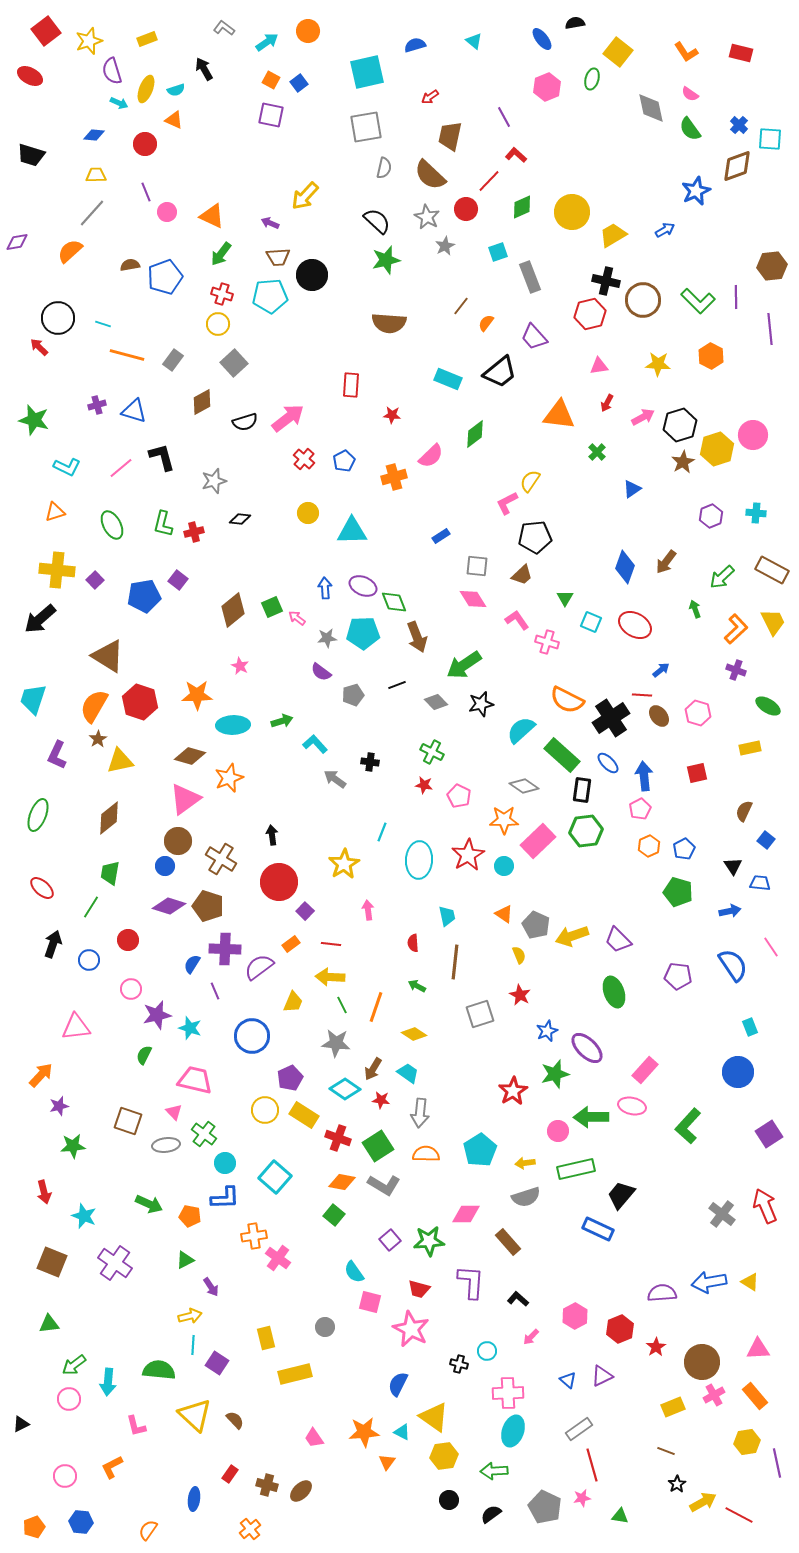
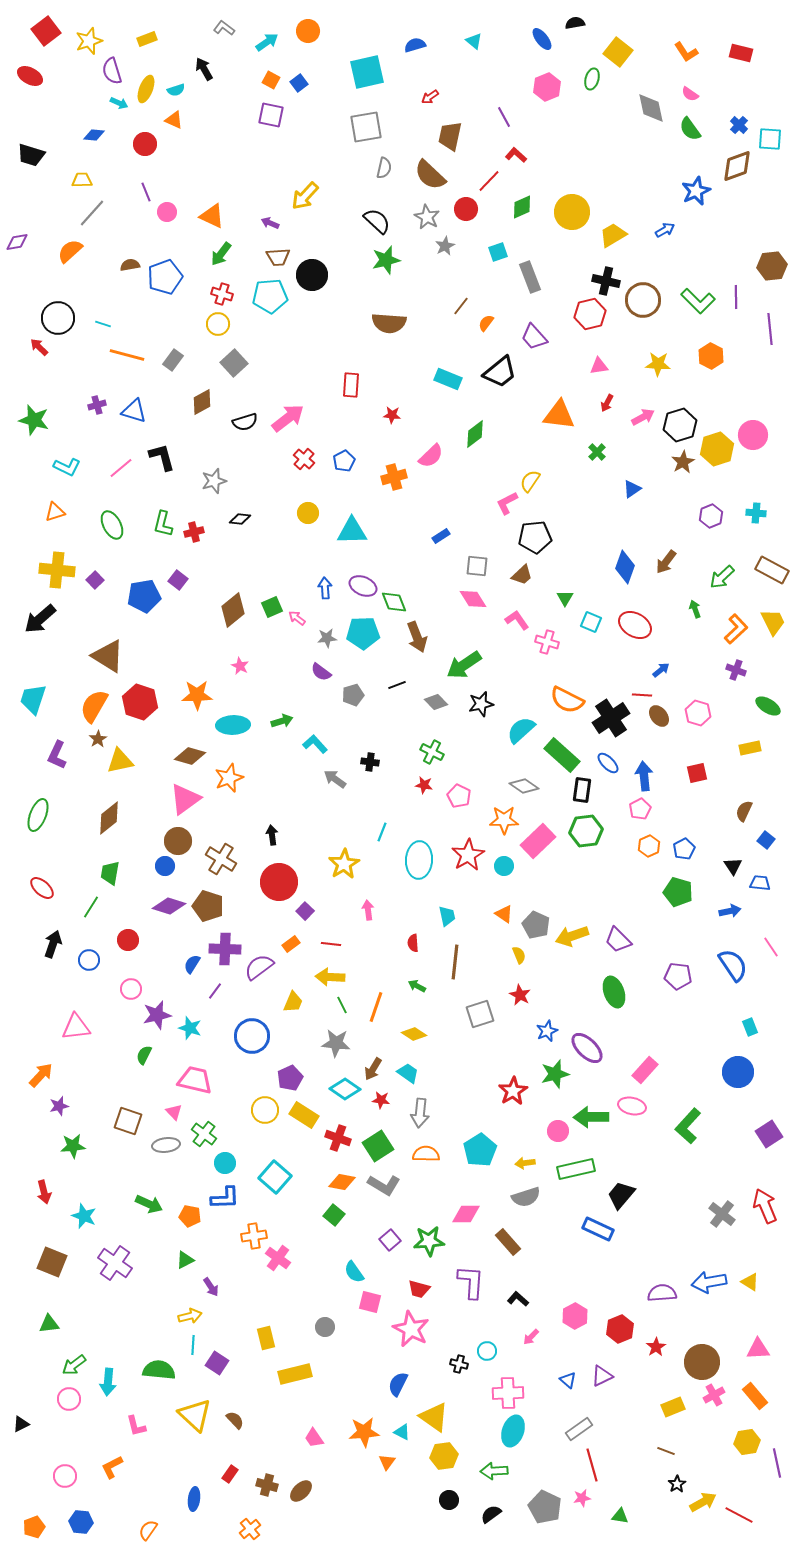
yellow trapezoid at (96, 175): moved 14 px left, 5 px down
purple line at (215, 991): rotated 60 degrees clockwise
